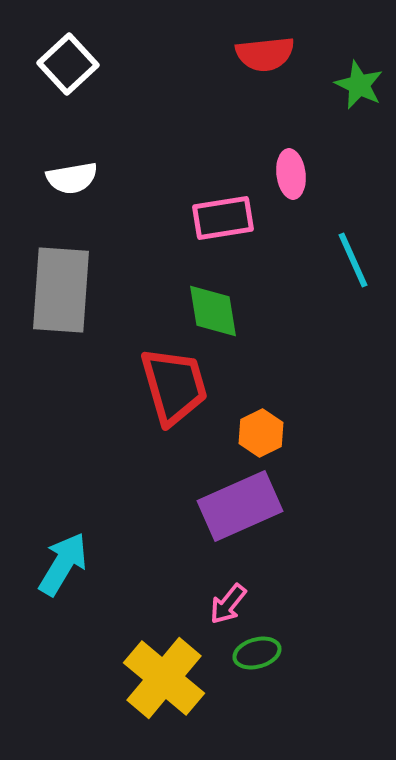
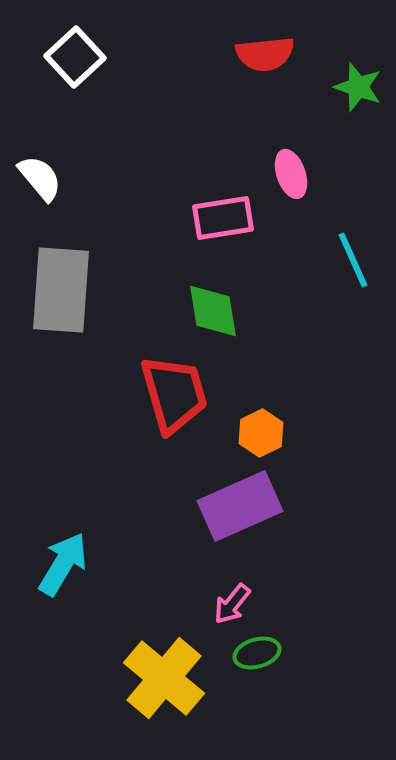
white square: moved 7 px right, 7 px up
green star: moved 1 px left, 2 px down; rotated 6 degrees counterclockwise
pink ellipse: rotated 12 degrees counterclockwise
white semicircle: moved 32 px left; rotated 120 degrees counterclockwise
red trapezoid: moved 8 px down
pink arrow: moved 4 px right
